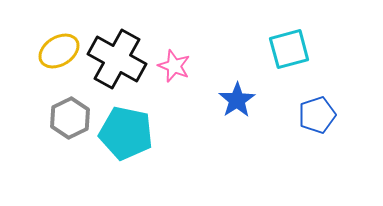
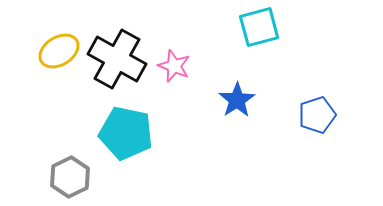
cyan square: moved 30 px left, 22 px up
gray hexagon: moved 59 px down
